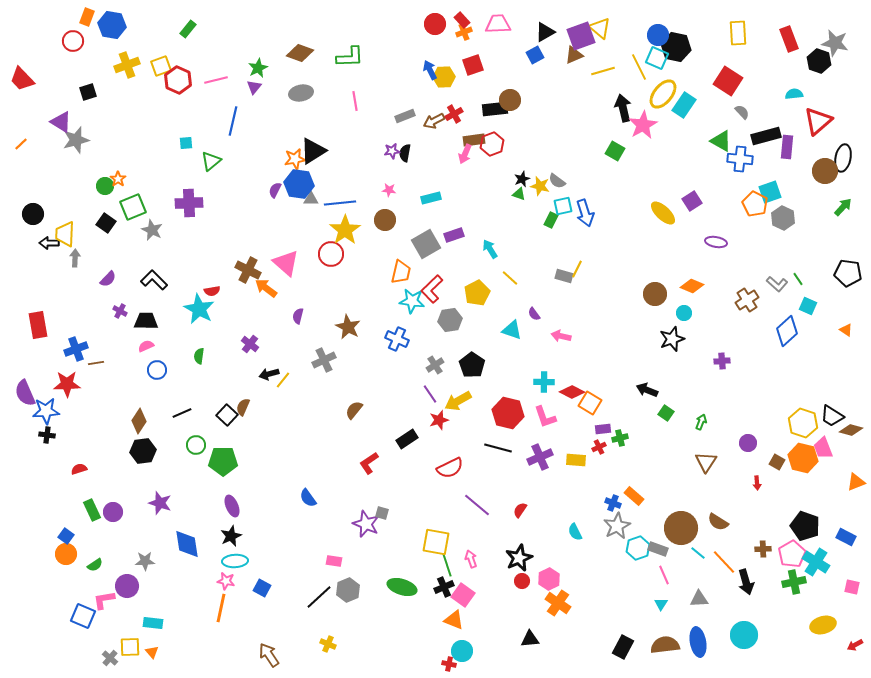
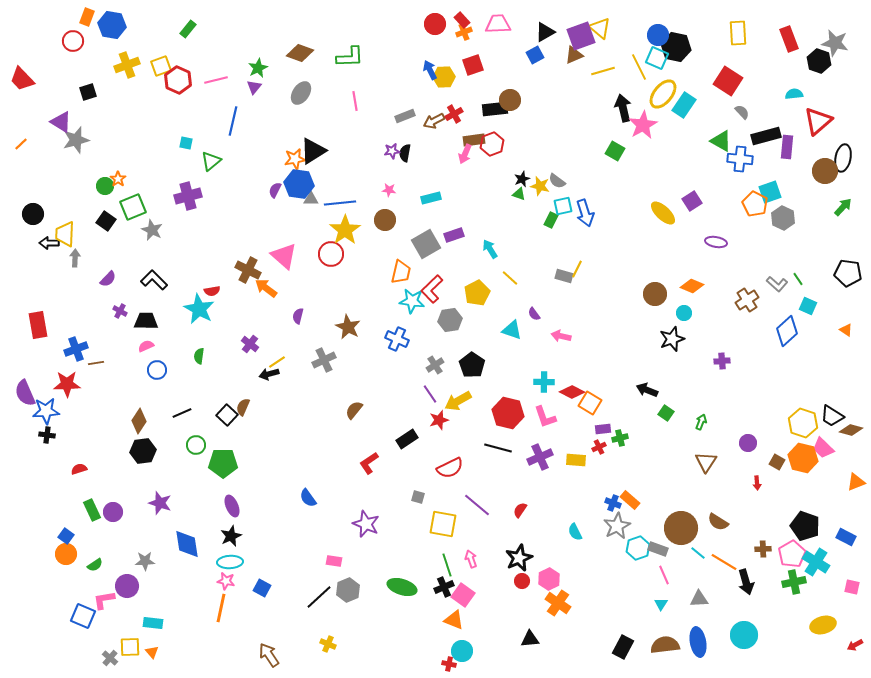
gray ellipse at (301, 93): rotated 45 degrees counterclockwise
cyan square at (186, 143): rotated 16 degrees clockwise
purple cross at (189, 203): moved 1 px left, 7 px up; rotated 12 degrees counterclockwise
black square at (106, 223): moved 2 px up
pink triangle at (286, 263): moved 2 px left, 7 px up
yellow line at (283, 380): moved 6 px left, 18 px up; rotated 18 degrees clockwise
pink trapezoid at (823, 448): rotated 25 degrees counterclockwise
green pentagon at (223, 461): moved 2 px down
orange rectangle at (634, 496): moved 4 px left, 4 px down
gray square at (382, 513): moved 36 px right, 16 px up
yellow square at (436, 542): moved 7 px right, 18 px up
cyan ellipse at (235, 561): moved 5 px left, 1 px down
orange line at (724, 562): rotated 16 degrees counterclockwise
